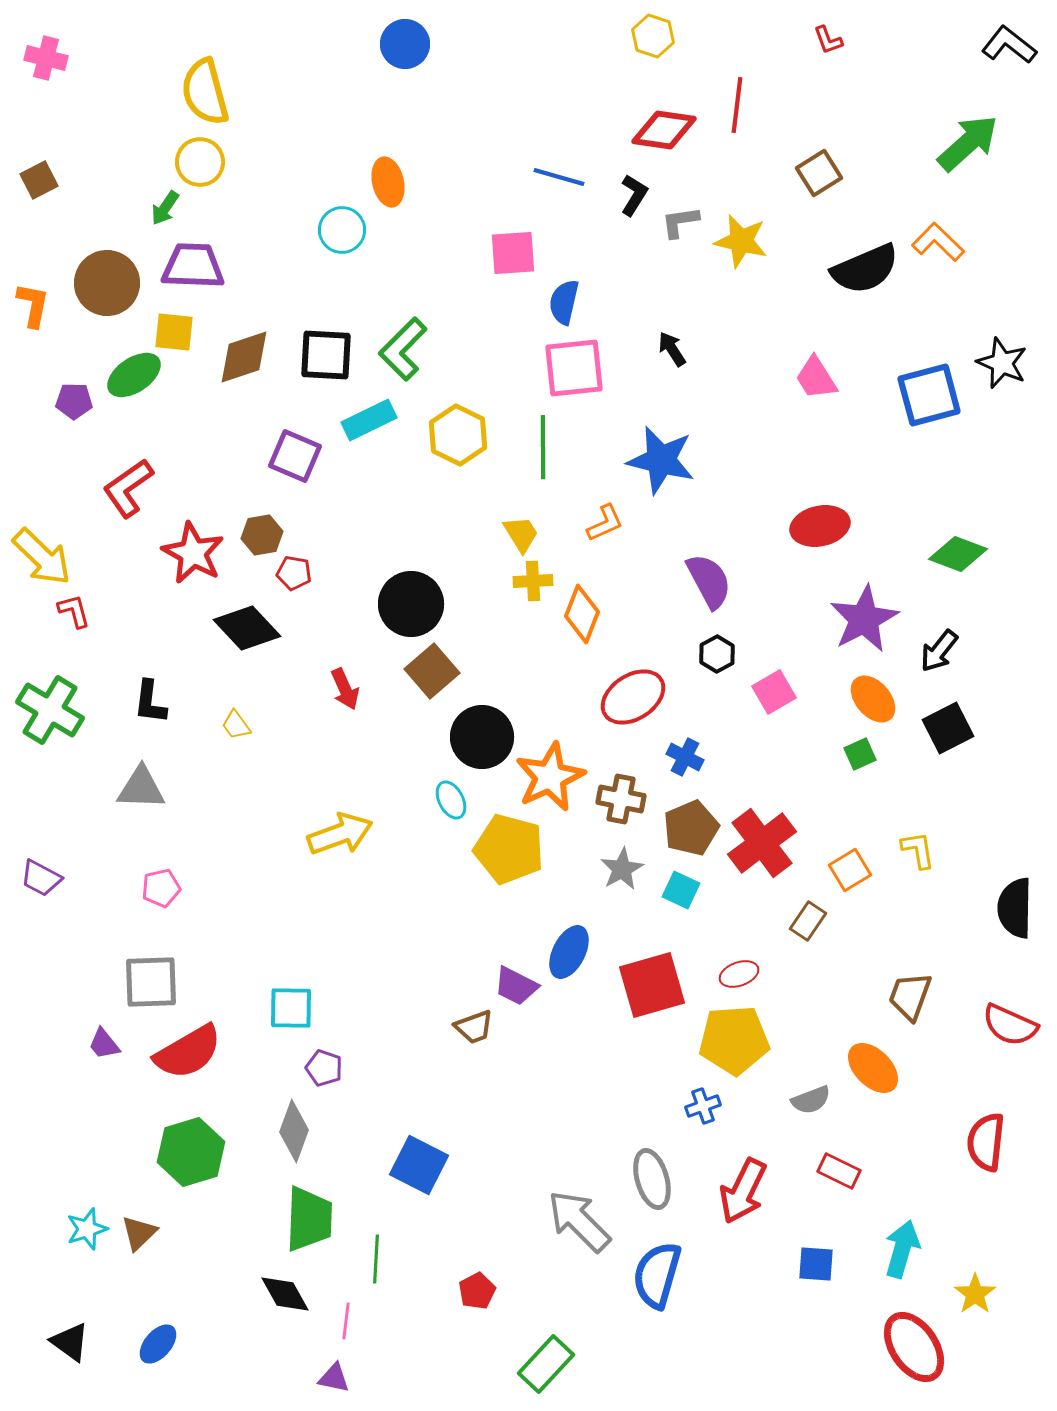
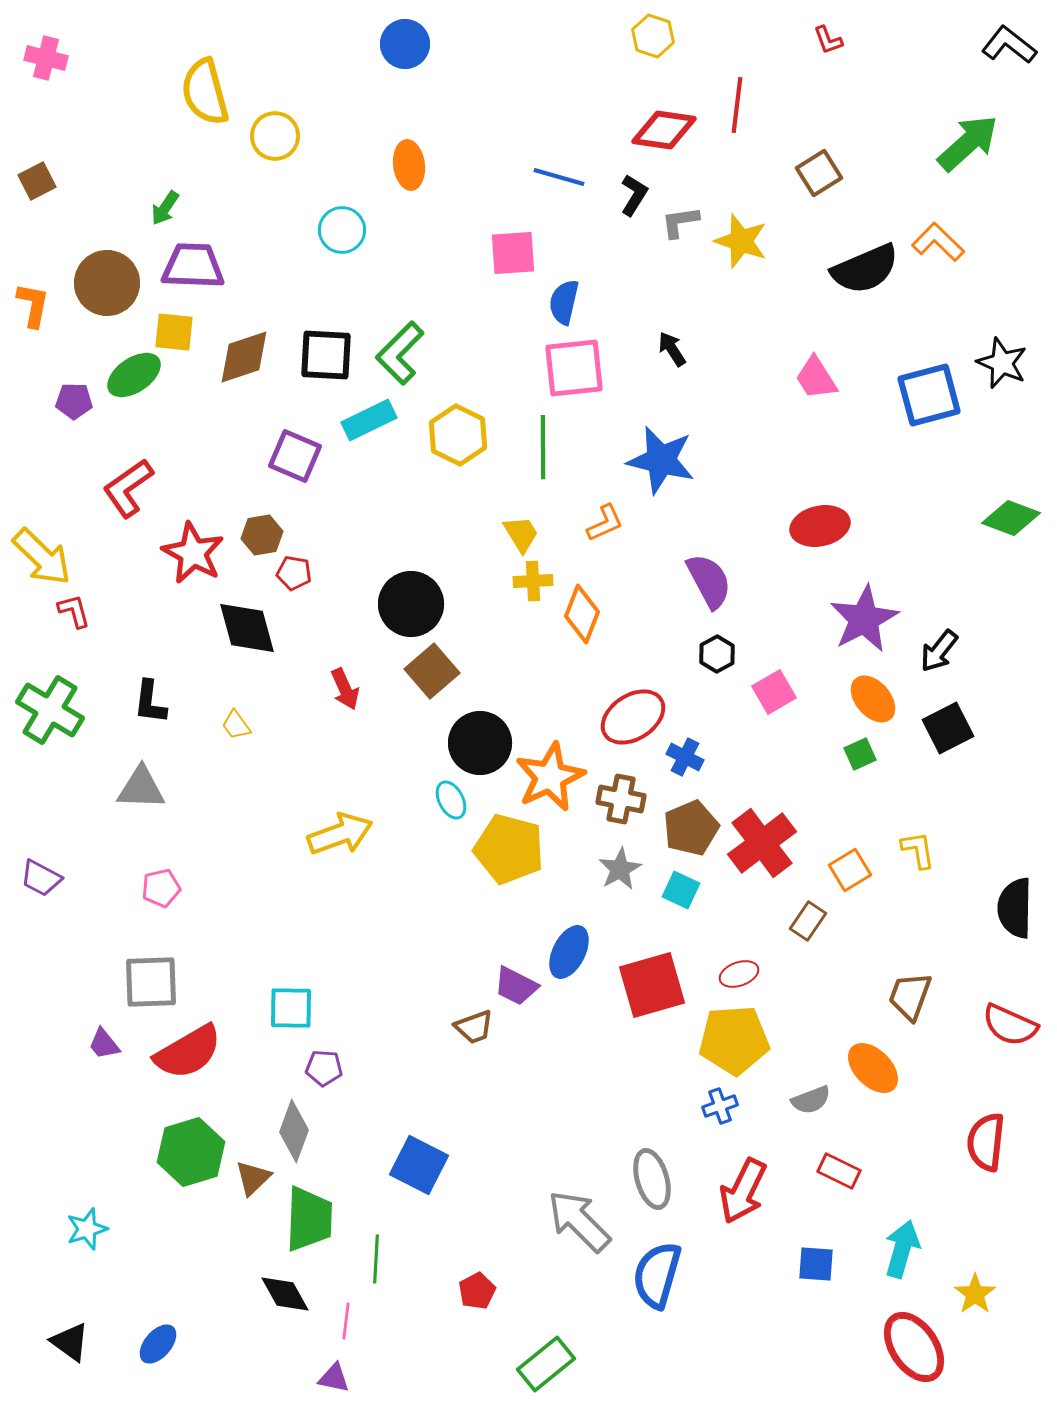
yellow circle at (200, 162): moved 75 px right, 26 px up
brown square at (39, 180): moved 2 px left, 1 px down
orange ellipse at (388, 182): moved 21 px right, 17 px up; rotated 6 degrees clockwise
yellow star at (741, 241): rotated 6 degrees clockwise
green L-shape at (403, 349): moved 3 px left, 4 px down
green diamond at (958, 554): moved 53 px right, 36 px up
black diamond at (247, 628): rotated 28 degrees clockwise
red ellipse at (633, 697): moved 20 px down
black circle at (482, 737): moved 2 px left, 6 px down
gray star at (622, 869): moved 2 px left
purple pentagon at (324, 1068): rotated 15 degrees counterclockwise
blue cross at (703, 1106): moved 17 px right
brown triangle at (139, 1233): moved 114 px right, 55 px up
green rectangle at (546, 1364): rotated 8 degrees clockwise
